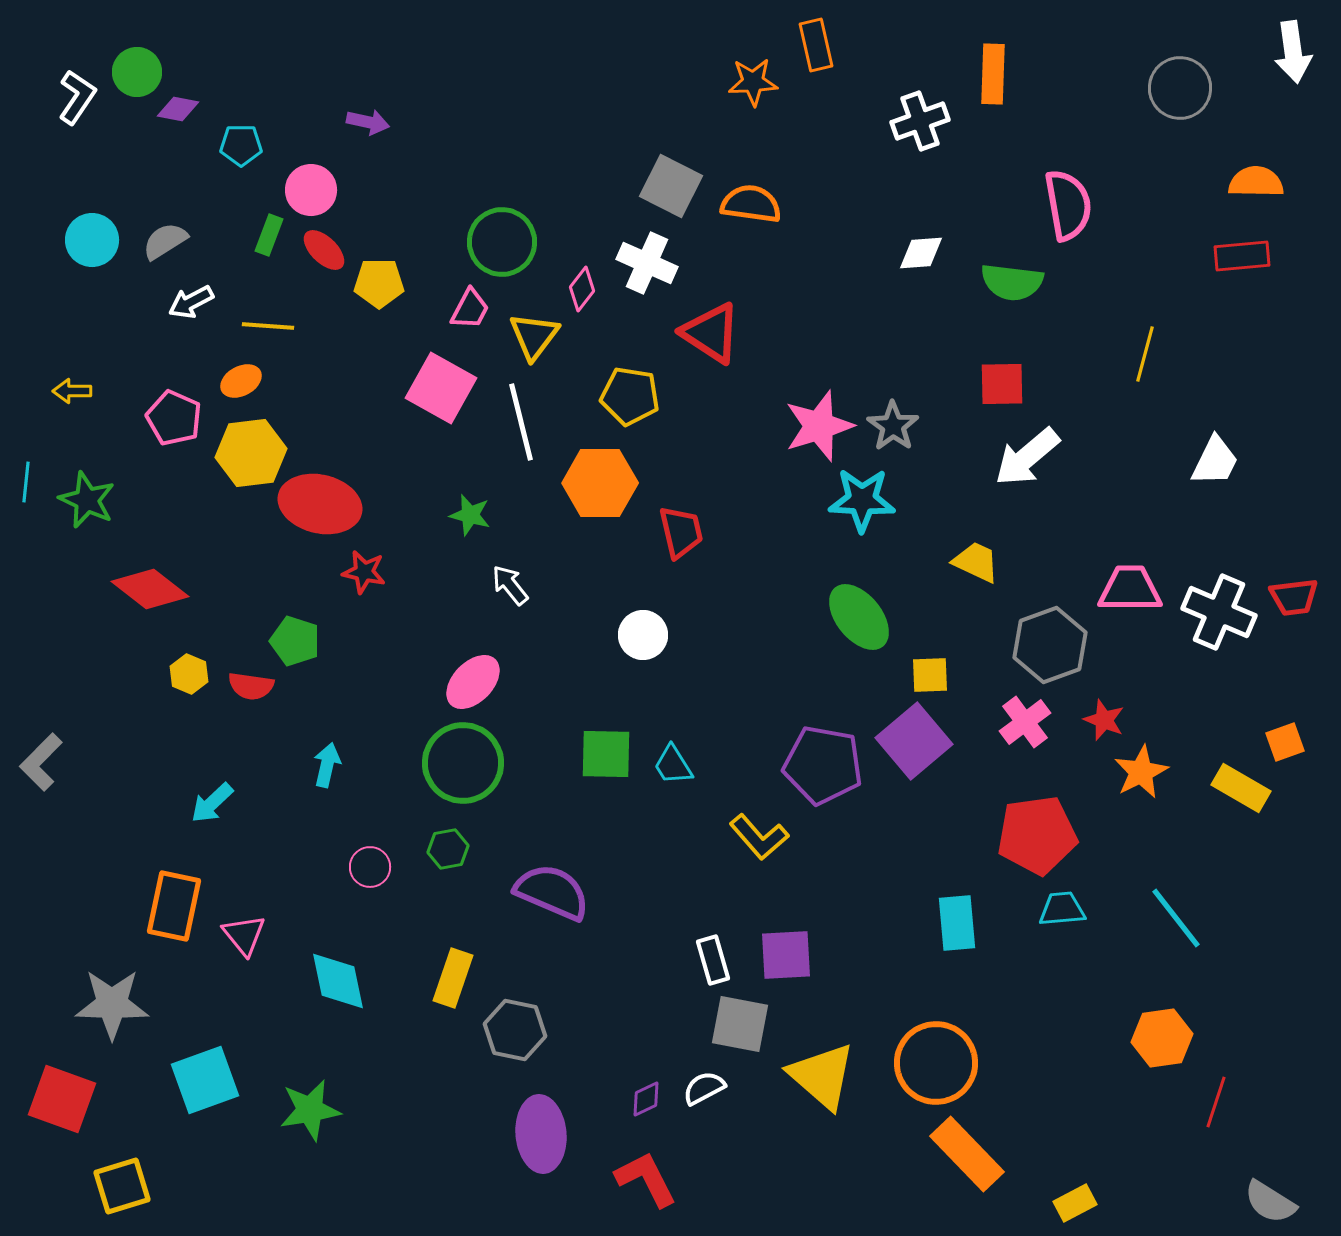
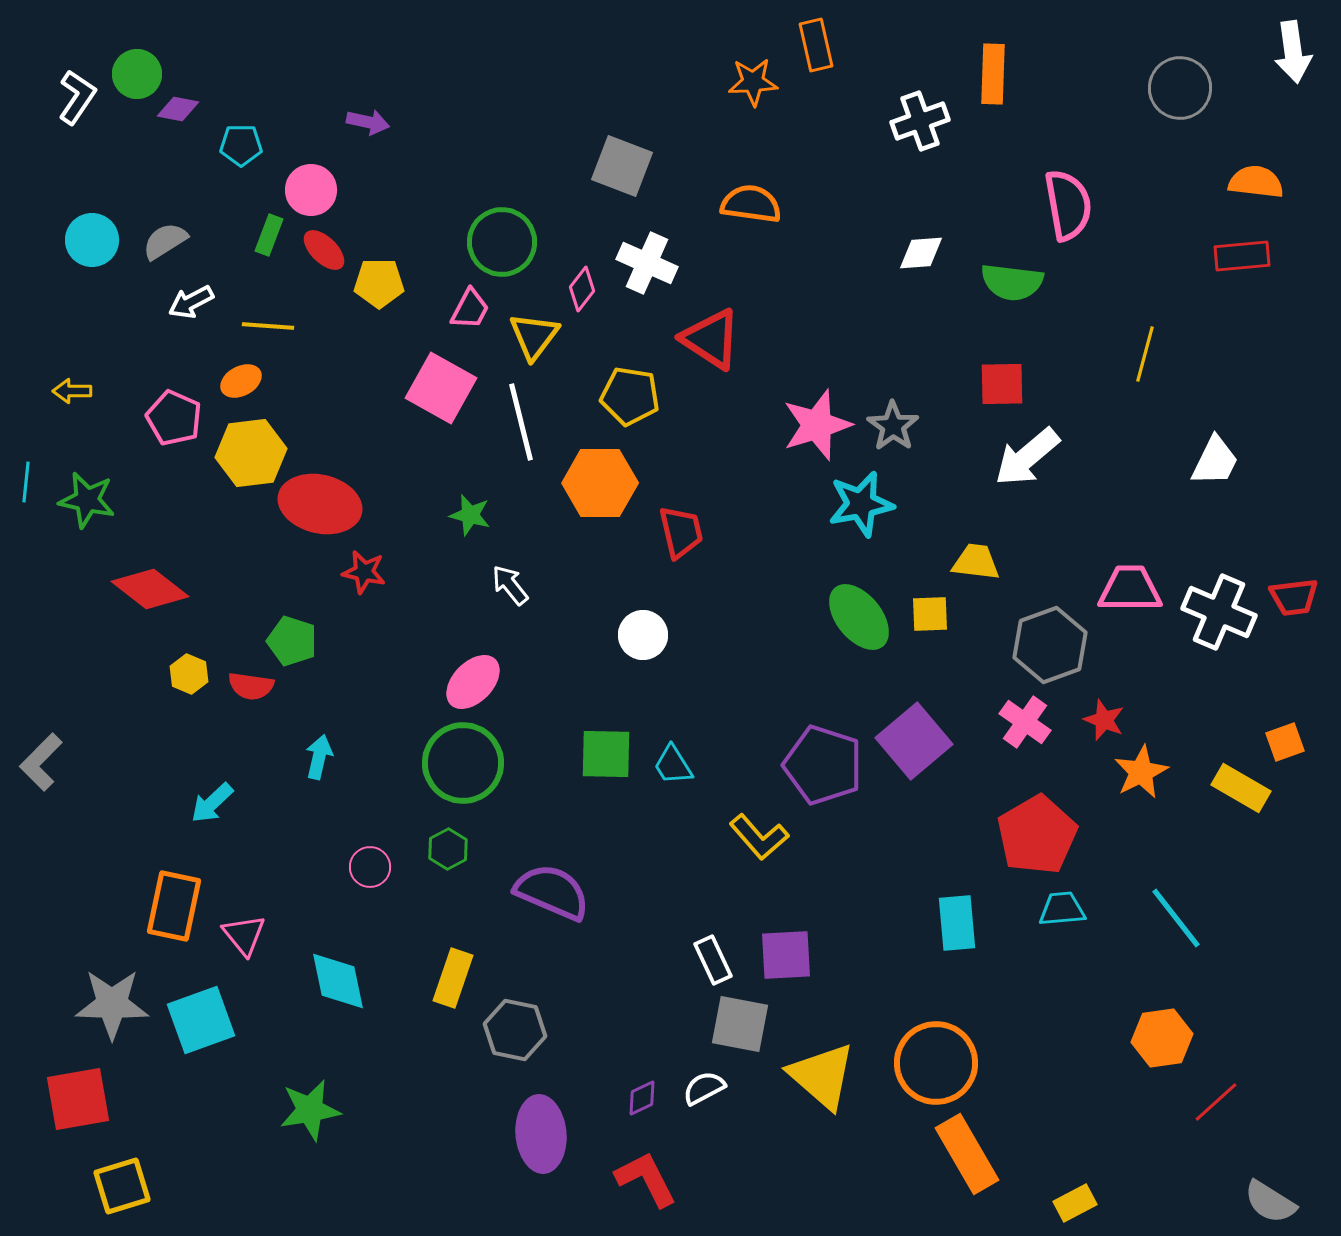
green circle at (137, 72): moved 2 px down
orange semicircle at (1256, 182): rotated 6 degrees clockwise
gray square at (671, 186): moved 49 px left, 20 px up; rotated 6 degrees counterclockwise
red triangle at (711, 333): moved 6 px down
pink star at (819, 426): moved 2 px left, 1 px up
green star at (87, 500): rotated 12 degrees counterclockwise
cyan star at (862, 500): moved 1 px left, 4 px down; rotated 14 degrees counterclockwise
yellow trapezoid at (976, 562): rotated 18 degrees counterclockwise
green pentagon at (295, 641): moved 3 px left
yellow square at (930, 675): moved 61 px up
pink cross at (1025, 722): rotated 18 degrees counterclockwise
cyan arrow at (327, 765): moved 8 px left, 8 px up
purple pentagon at (823, 765): rotated 8 degrees clockwise
red pentagon at (1037, 835): rotated 22 degrees counterclockwise
green hexagon at (448, 849): rotated 18 degrees counterclockwise
white rectangle at (713, 960): rotated 9 degrees counterclockwise
cyan square at (205, 1080): moved 4 px left, 60 px up
red square at (62, 1099): moved 16 px right; rotated 30 degrees counterclockwise
purple diamond at (646, 1099): moved 4 px left, 1 px up
red line at (1216, 1102): rotated 30 degrees clockwise
orange rectangle at (967, 1154): rotated 14 degrees clockwise
